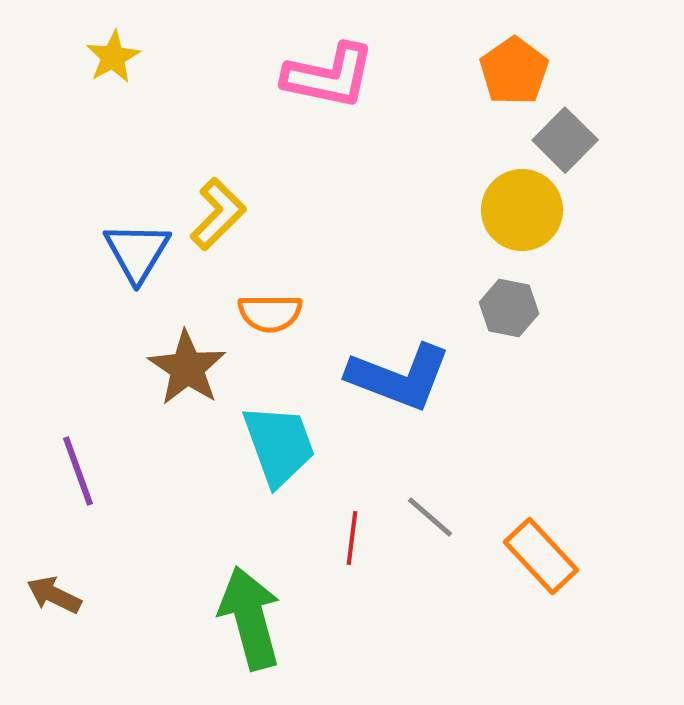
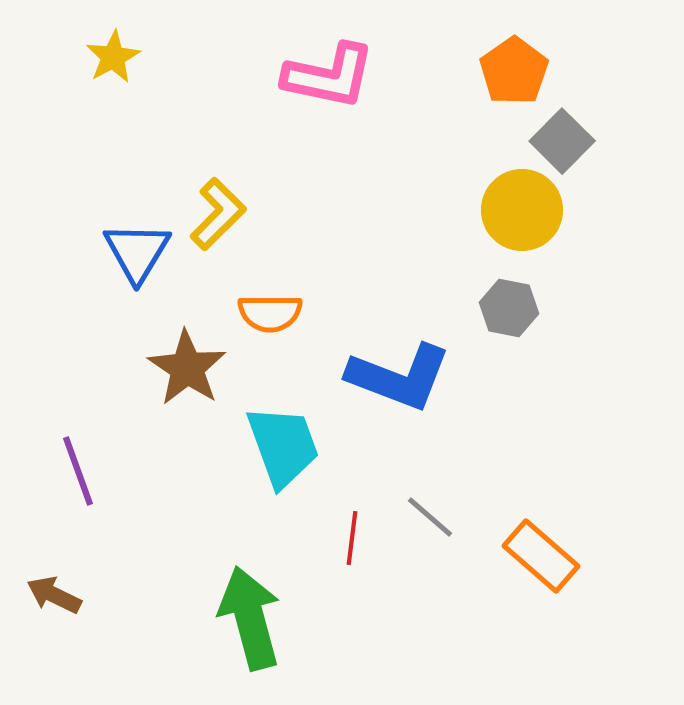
gray square: moved 3 px left, 1 px down
cyan trapezoid: moved 4 px right, 1 px down
orange rectangle: rotated 6 degrees counterclockwise
